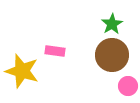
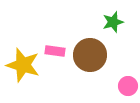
green star: moved 1 px right, 2 px up; rotated 15 degrees clockwise
brown circle: moved 22 px left
yellow star: moved 1 px right, 6 px up
